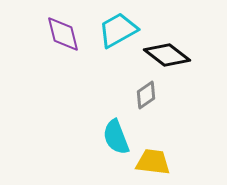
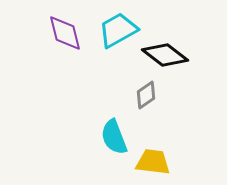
purple diamond: moved 2 px right, 1 px up
black diamond: moved 2 px left
cyan semicircle: moved 2 px left
